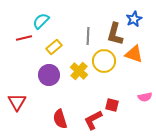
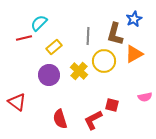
cyan semicircle: moved 2 px left, 2 px down
orange triangle: rotated 48 degrees counterclockwise
red triangle: rotated 24 degrees counterclockwise
